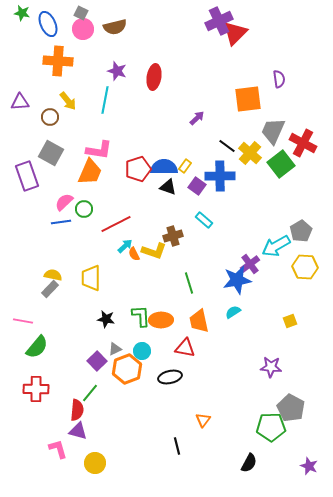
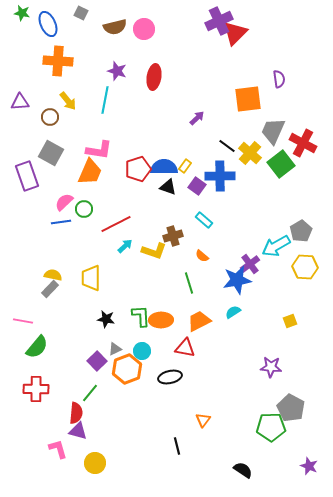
pink circle at (83, 29): moved 61 px right
orange semicircle at (134, 254): moved 68 px right, 2 px down; rotated 24 degrees counterclockwise
orange trapezoid at (199, 321): rotated 75 degrees clockwise
red semicircle at (77, 410): moved 1 px left, 3 px down
black semicircle at (249, 463): moved 6 px left, 7 px down; rotated 84 degrees counterclockwise
